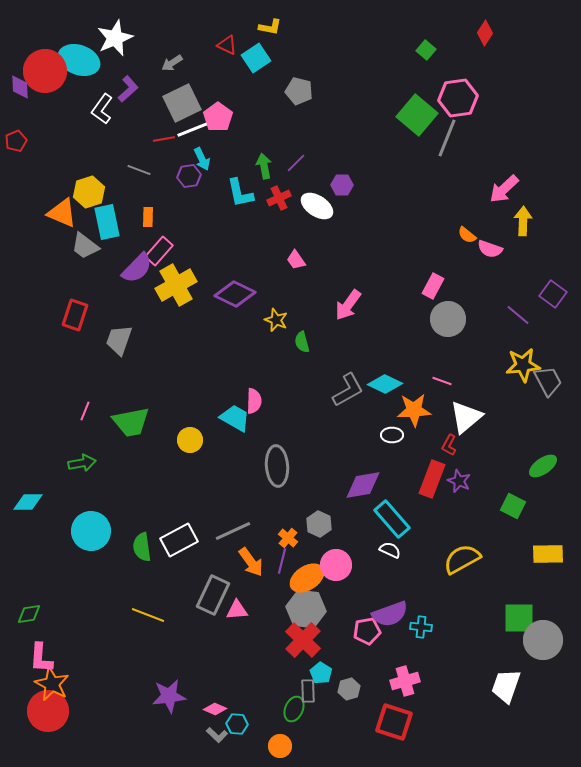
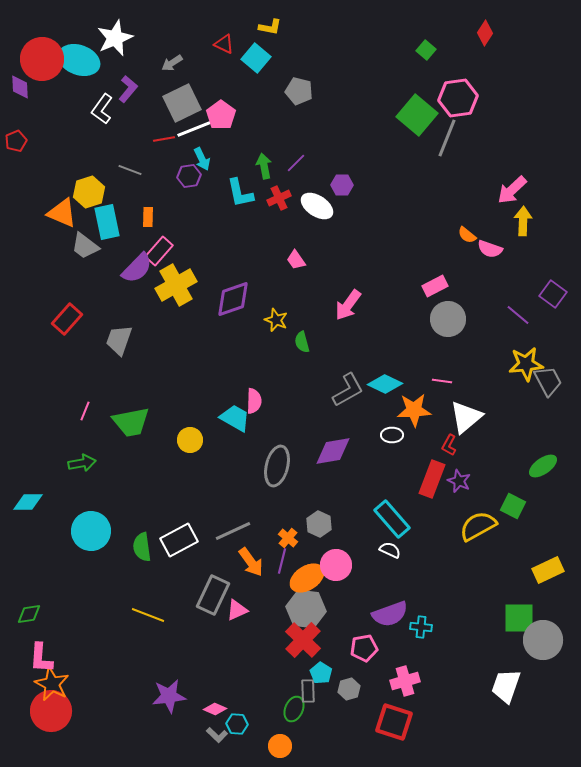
red triangle at (227, 45): moved 3 px left, 1 px up
cyan square at (256, 58): rotated 16 degrees counterclockwise
red circle at (45, 71): moved 3 px left, 12 px up
purple L-shape at (128, 89): rotated 8 degrees counterclockwise
pink pentagon at (218, 117): moved 3 px right, 2 px up
gray line at (139, 170): moved 9 px left
pink arrow at (504, 189): moved 8 px right, 1 px down
pink rectangle at (433, 286): moved 2 px right; rotated 35 degrees clockwise
purple diamond at (235, 294): moved 2 px left, 5 px down; rotated 45 degrees counterclockwise
red rectangle at (75, 315): moved 8 px left, 4 px down; rotated 24 degrees clockwise
yellow star at (523, 365): moved 3 px right, 1 px up
pink line at (442, 381): rotated 12 degrees counterclockwise
gray ellipse at (277, 466): rotated 18 degrees clockwise
purple diamond at (363, 485): moved 30 px left, 34 px up
yellow rectangle at (548, 554): moved 16 px down; rotated 24 degrees counterclockwise
yellow semicircle at (462, 559): moved 16 px right, 33 px up
pink triangle at (237, 610): rotated 20 degrees counterclockwise
pink pentagon at (367, 631): moved 3 px left, 17 px down
red circle at (48, 711): moved 3 px right
